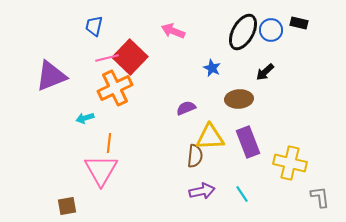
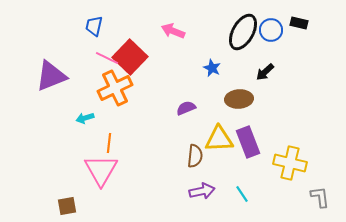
pink line: rotated 40 degrees clockwise
yellow triangle: moved 9 px right, 2 px down
